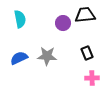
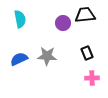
blue semicircle: moved 1 px down
